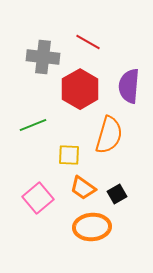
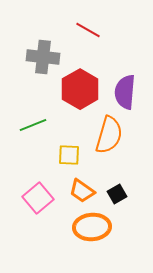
red line: moved 12 px up
purple semicircle: moved 4 px left, 6 px down
orange trapezoid: moved 1 px left, 3 px down
